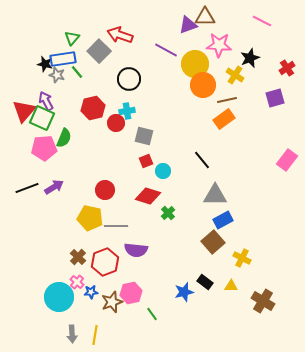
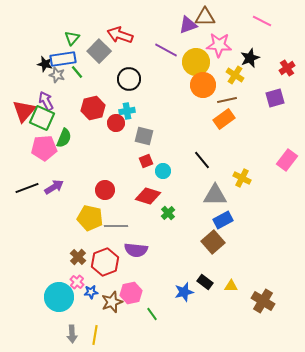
yellow circle at (195, 64): moved 1 px right, 2 px up
yellow cross at (242, 258): moved 80 px up
